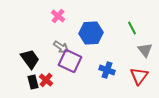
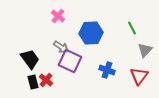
gray triangle: rotated 21 degrees clockwise
